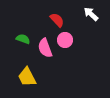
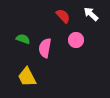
red semicircle: moved 6 px right, 4 px up
pink circle: moved 11 px right
pink semicircle: rotated 30 degrees clockwise
